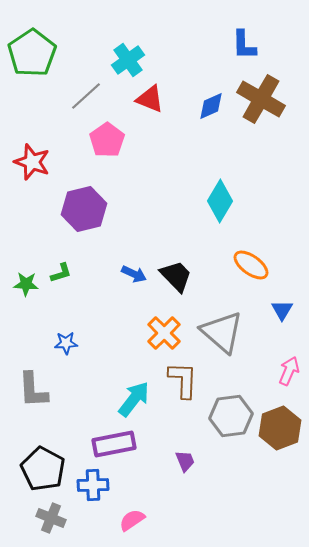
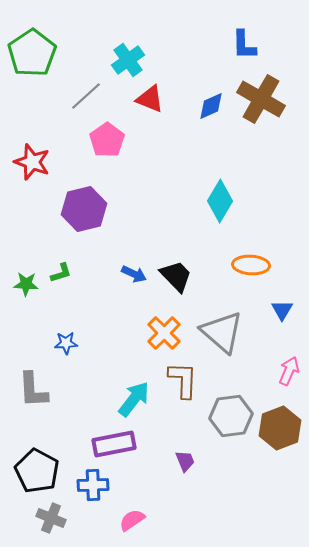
orange ellipse: rotated 33 degrees counterclockwise
black pentagon: moved 6 px left, 2 px down
